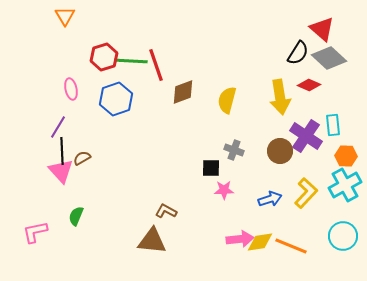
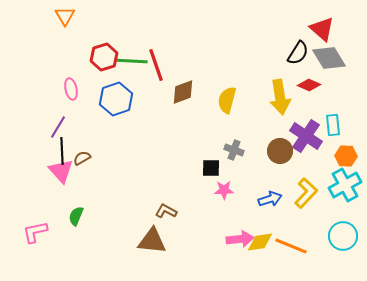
gray diamond: rotated 16 degrees clockwise
